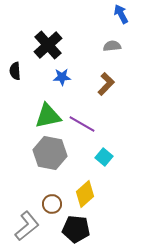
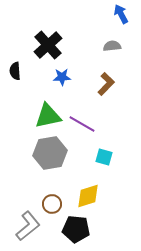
gray hexagon: rotated 20 degrees counterclockwise
cyan square: rotated 24 degrees counterclockwise
yellow diamond: moved 3 px right, 2 px down; rotated 24 degrees clockwise
gray L-shape: moved 1 px right
